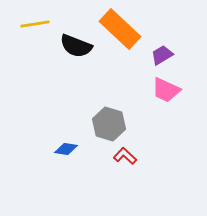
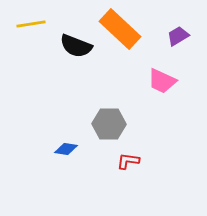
yellow line: moved 4 px left
purple trapezoid: moved 16 px right, 19 px up
pink trapezoid: moved 4 px left, 9 px up
gray hexagon: rotated 16 degrees counterclockwise
red L-shape: moved 3 px right, 5 px down; rotated 35 degrees counterclockwise
